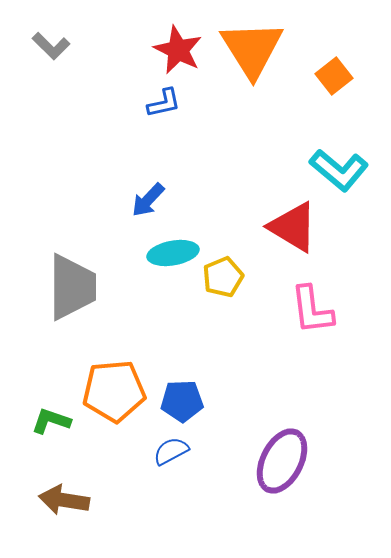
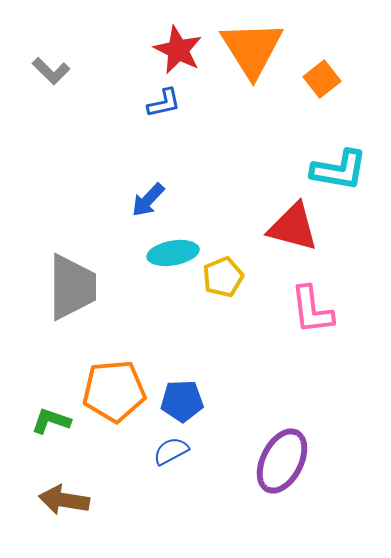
gray L-shape: moved 25 px down
orange square: moved 12 px left, 3 px down
cyan L-shape: rotated 30 degrees counterclockwise
red triangle: rotated 16 degrees counterclockwise
